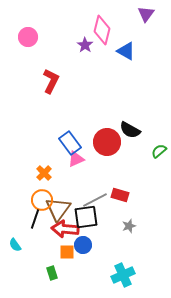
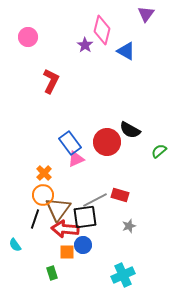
orange circle: moved 1 px right, 5 px up
black square: moved 1 px left
